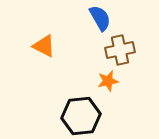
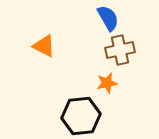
blue semicircle: moved 8 px right
orange star: moved 1 px left, 2 px down
